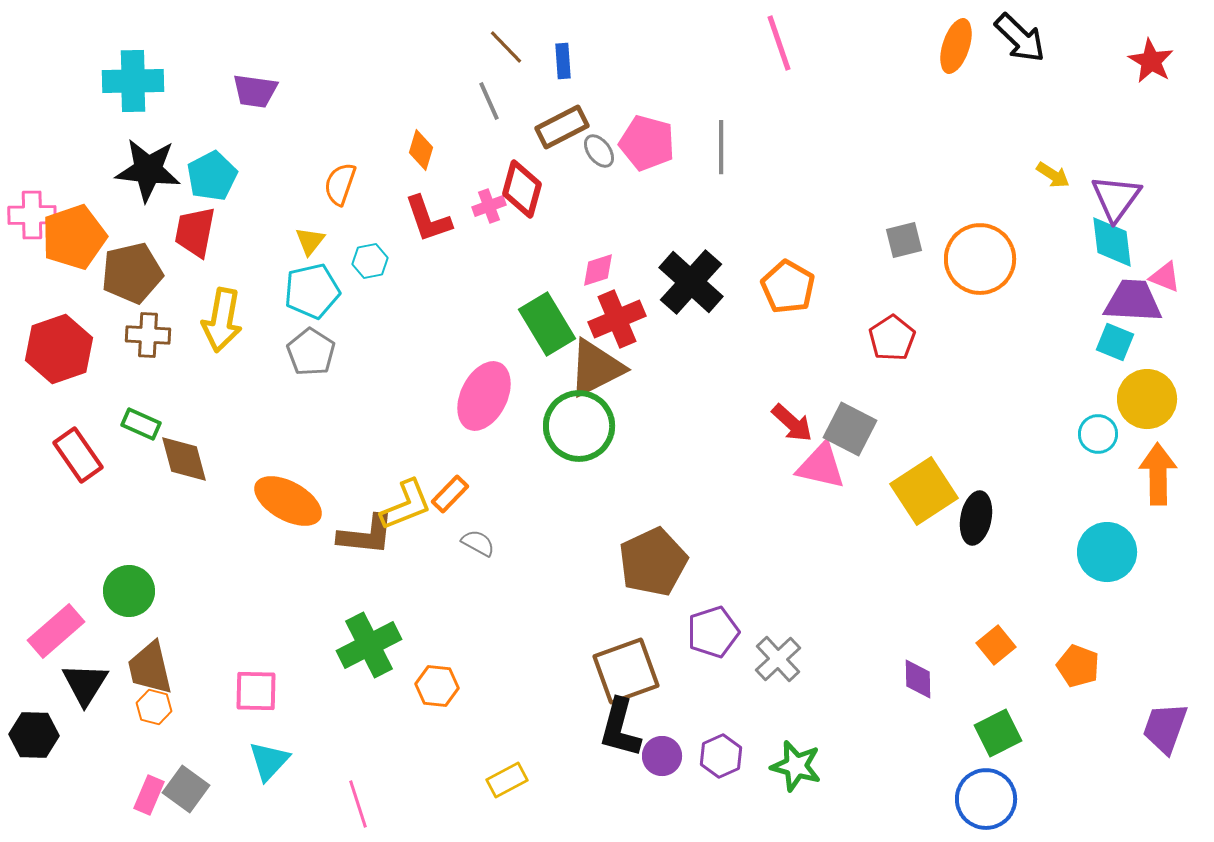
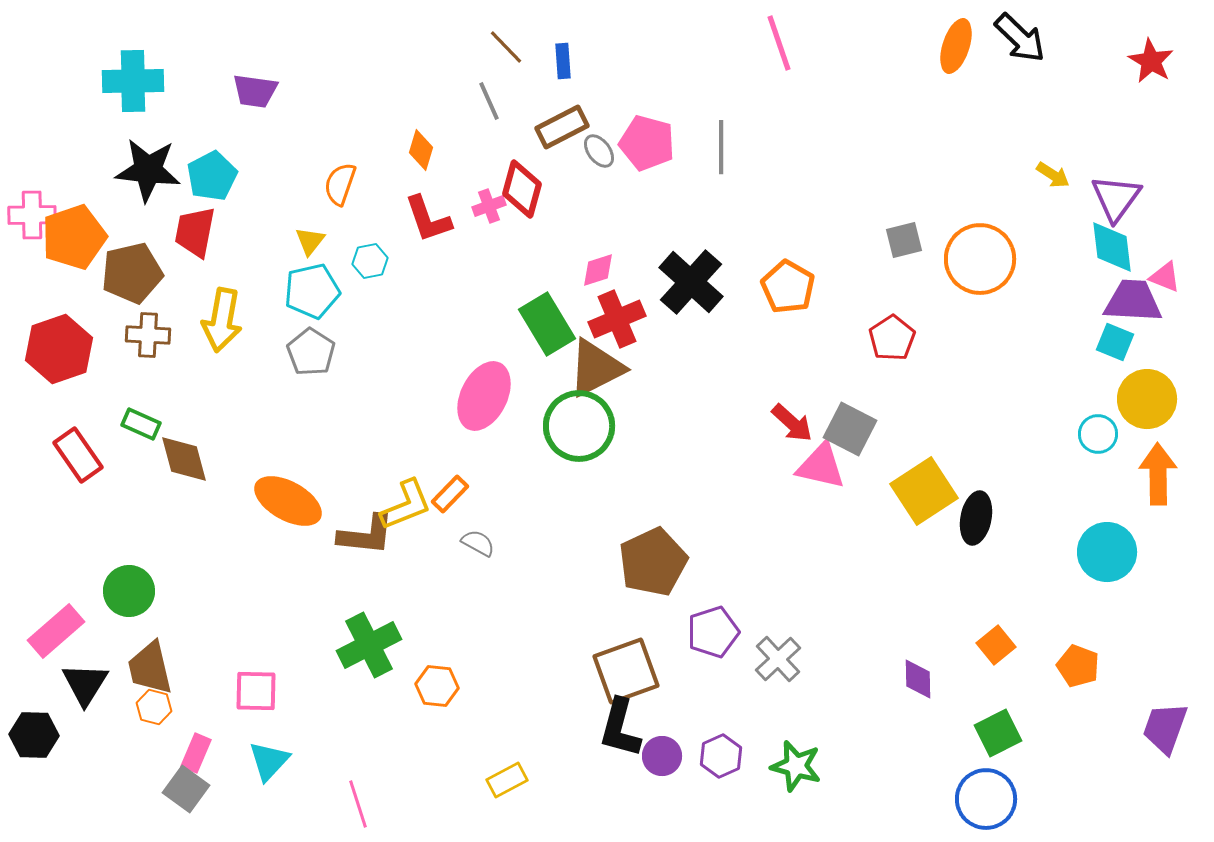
cyan diamond at (1112, 242): moved 5 px down
pink rectangle at (149, 795): moved 47 px right, 42 px up
